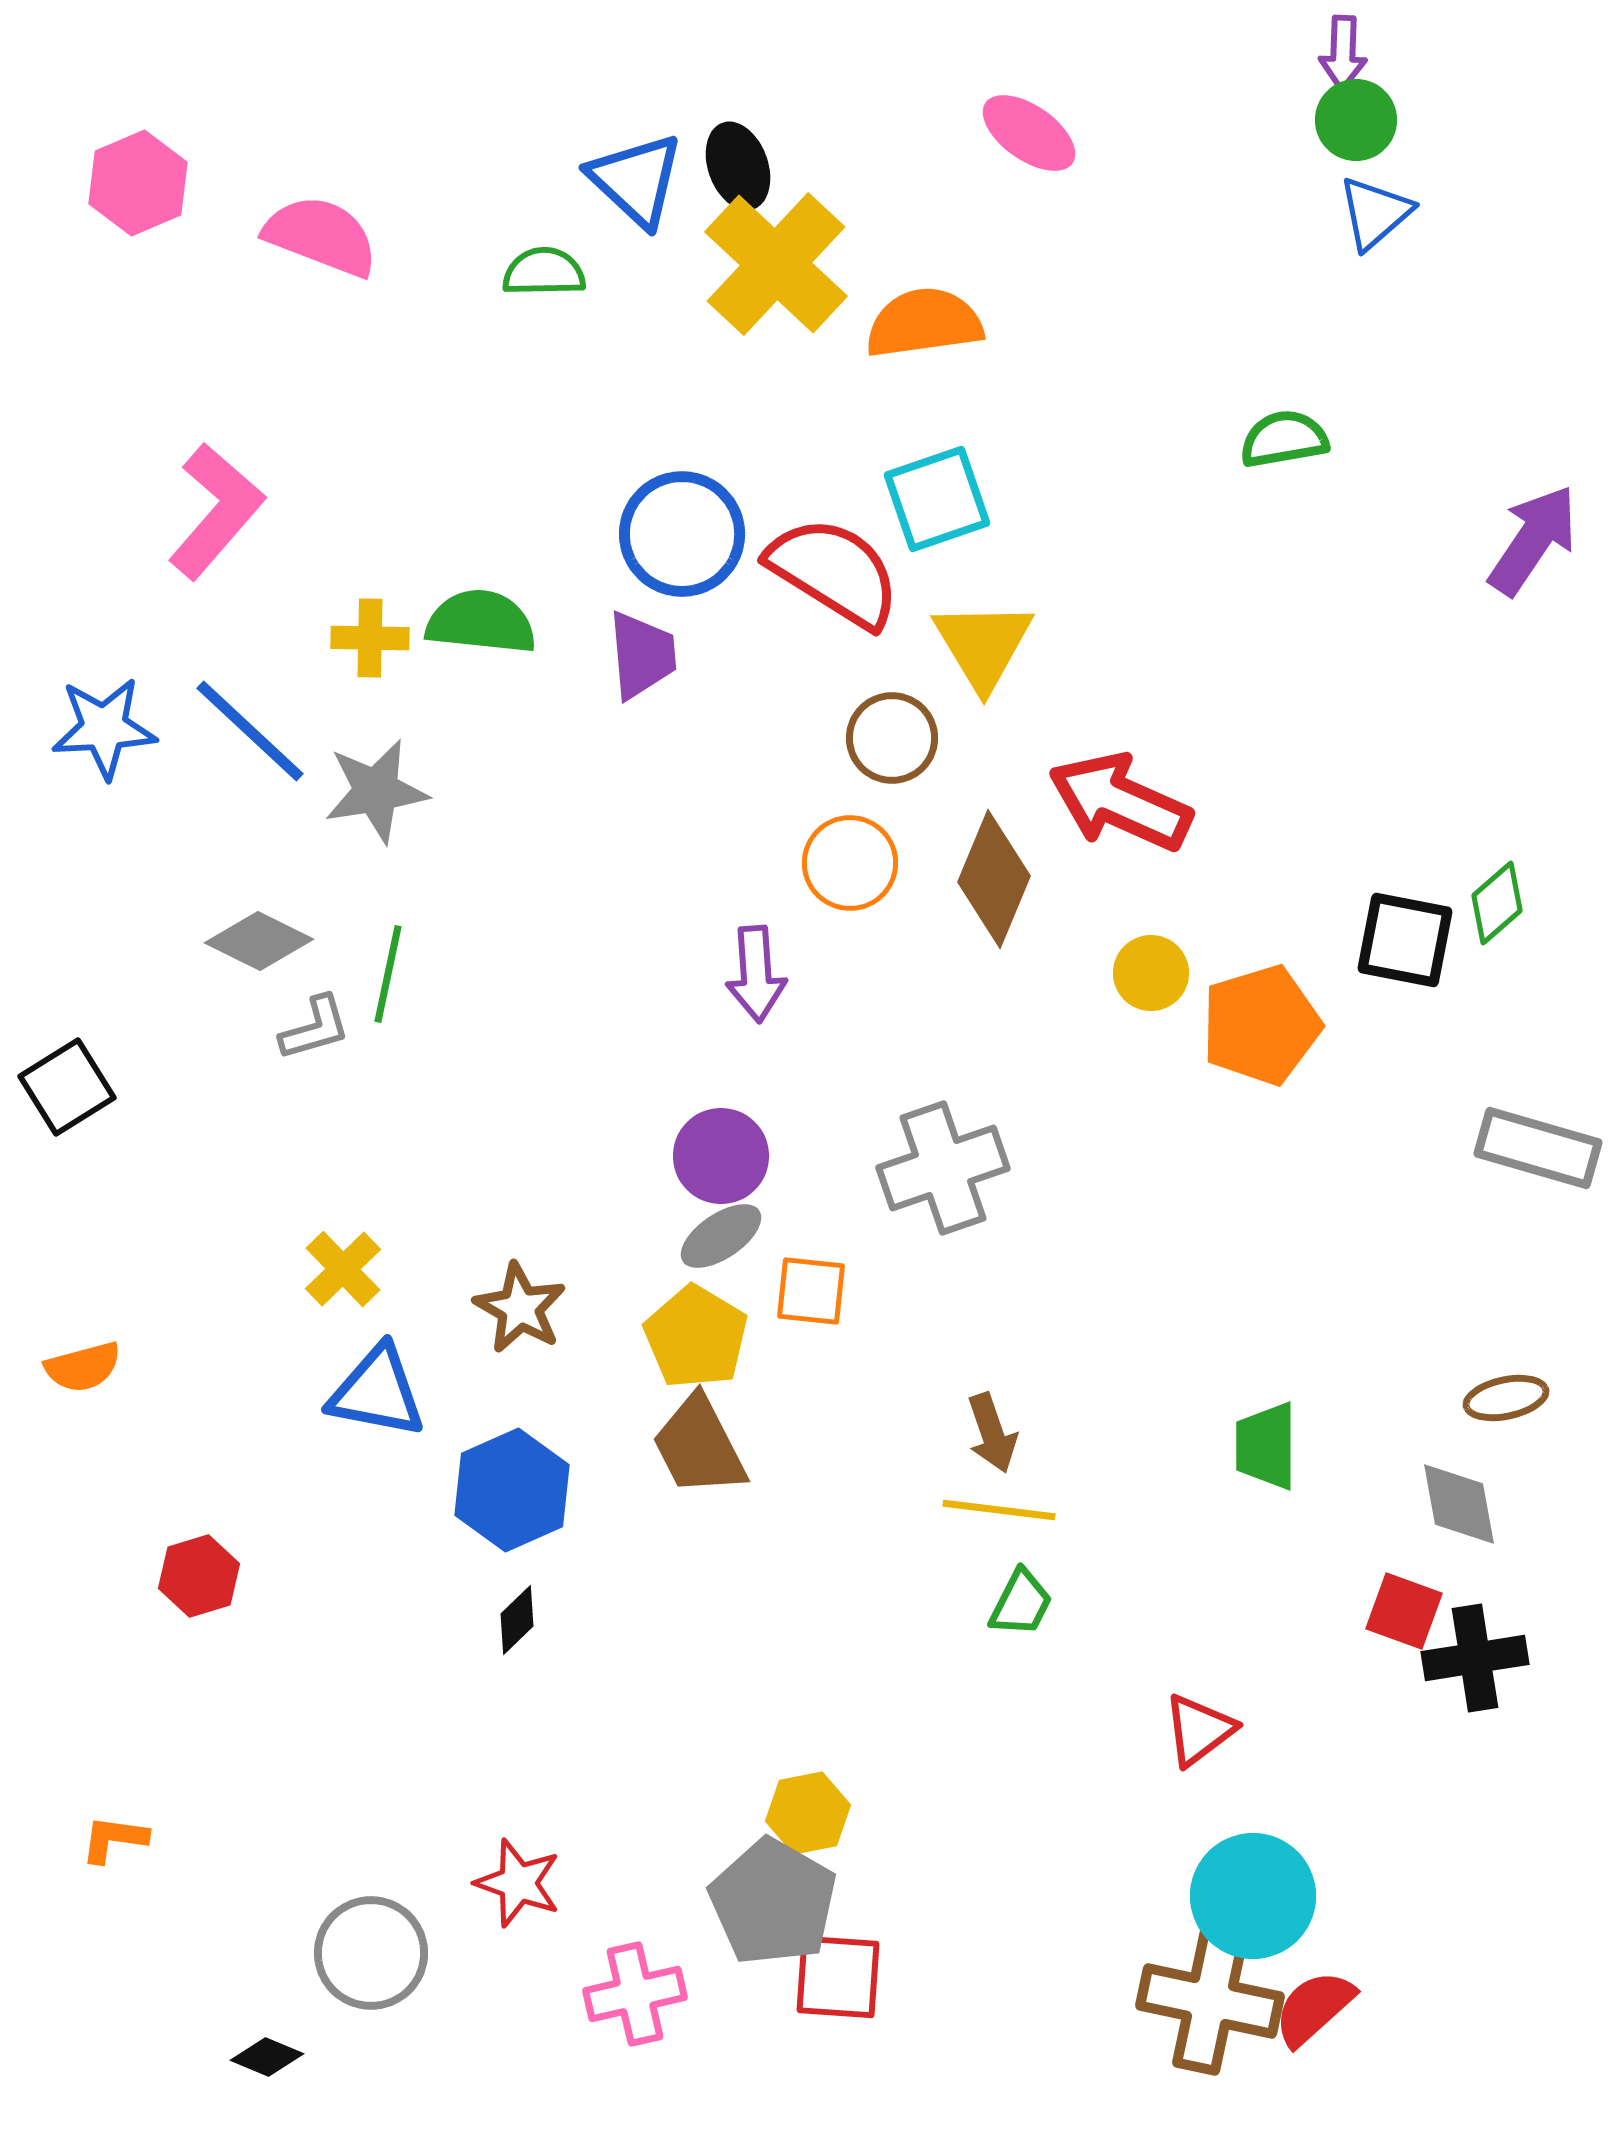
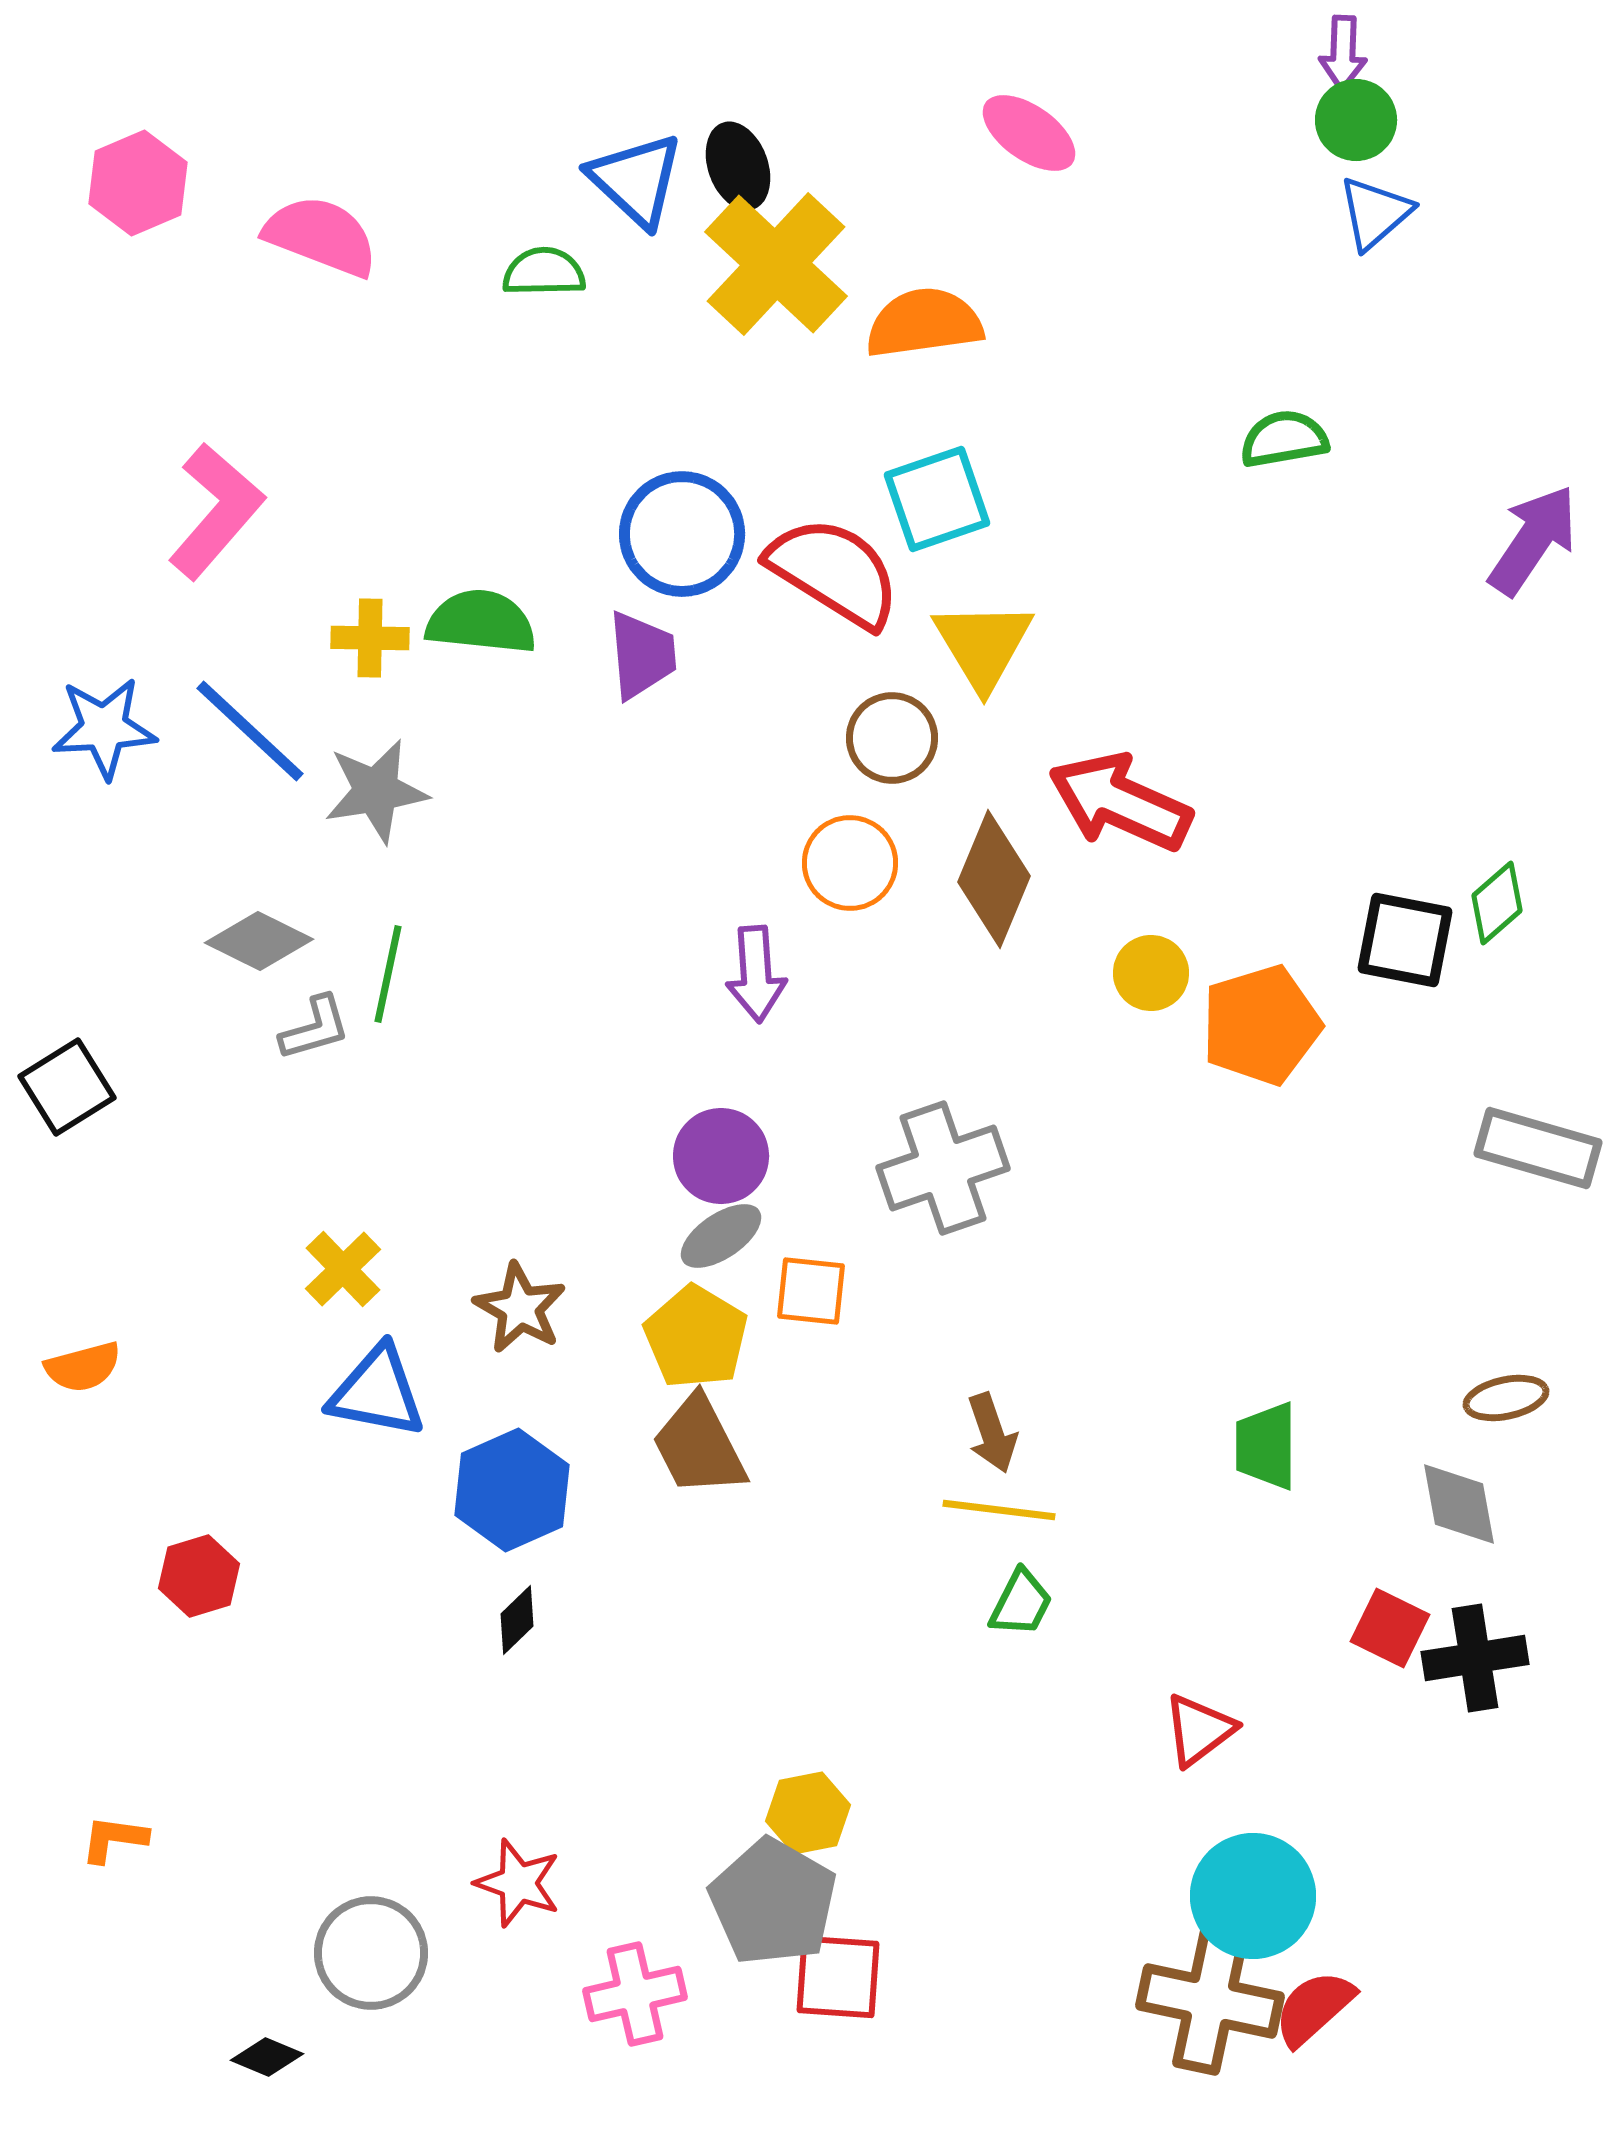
red square at (1404, 1611): moved 14 px left, 17 px down; rotated 6 degrees clockwise
